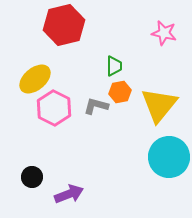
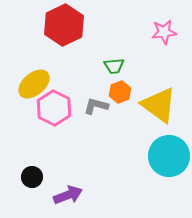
red hexagon: rotated 12 degrees counterclockwise
pink star: moved 1 px up; rotated 20 degrees counterclockwise
green trapezoid: rotated 85 degrees clockwise
yellow ellipse: moved 1 px left, 5 px down
orange hexagon: rotated 10 degrees counterclockwise
yellow triangle: rotated 33 degrees counterclockwise
cyan circle: moved 1 px up
purple arrow: moved 1 px left, 1 px down
